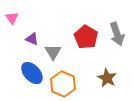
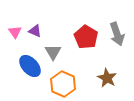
pink triangle: moved 3 px right, 14 px down
purple triangle: moved 3 px right, 8 px up
blue ellipse: moved 2 px left, 7 px up
